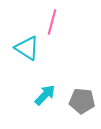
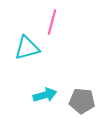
cyan triangle: rotated 48 degrees counterclockwise
cyan arrow: rotated 30 degrees clockwise
